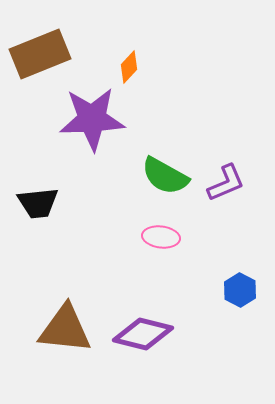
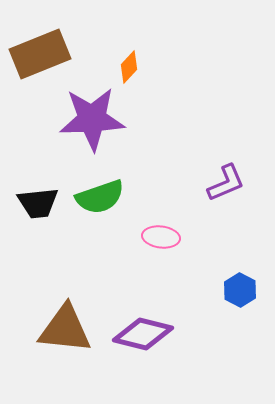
green semicircle: moved 65 px left, 21 px down; rotated 48 degrees counterclockwise
